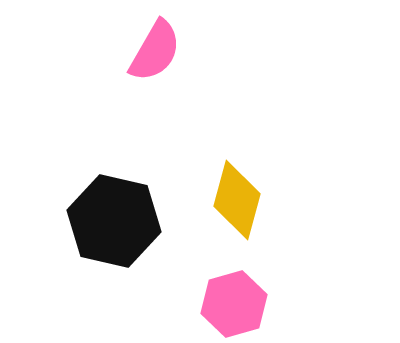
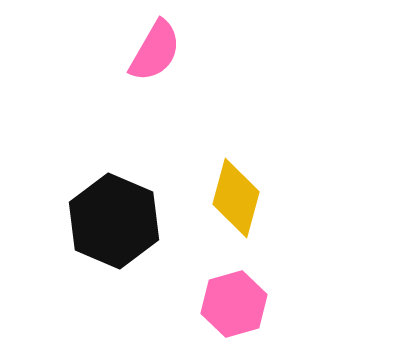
yellow diamond: moved 1 px left, 2 px up
black hexagon: rotated 10 degrees clockwise
